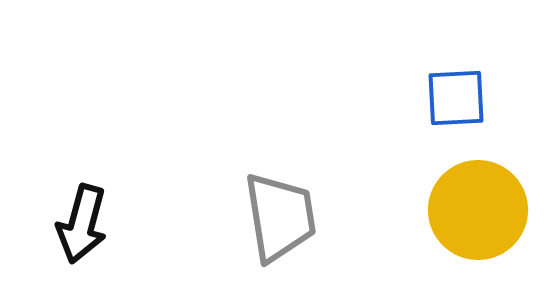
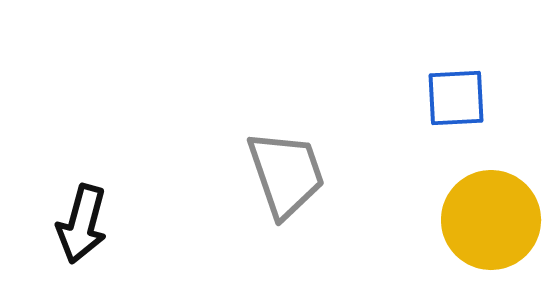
yellow circle: moved 13 px right, 10 px down
gray trapezoid: moved 6 px right, 43 px up; rotated 10 degrees counterclockwise
